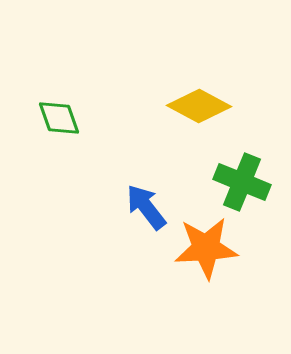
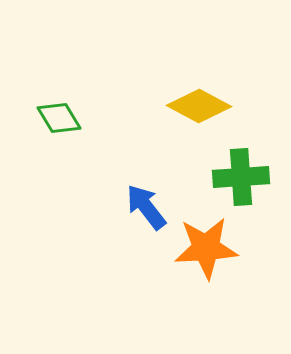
green diamond: rotated 12 degrees counterclockwise
green cross: moved 1 px left, 5 px up; rotated 26 degrees counterclockwise
